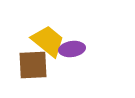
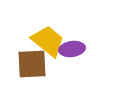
brown square: moved 1 px left, 1 px up
